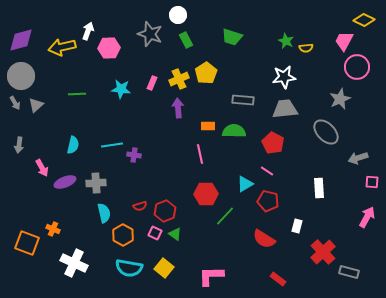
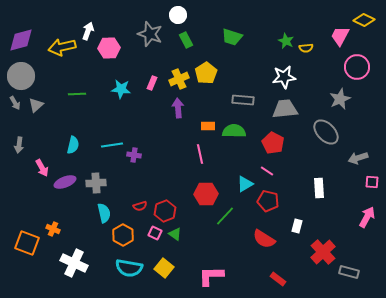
pink trapezoid at (344, 41): moved 4 px left, 5 px up
